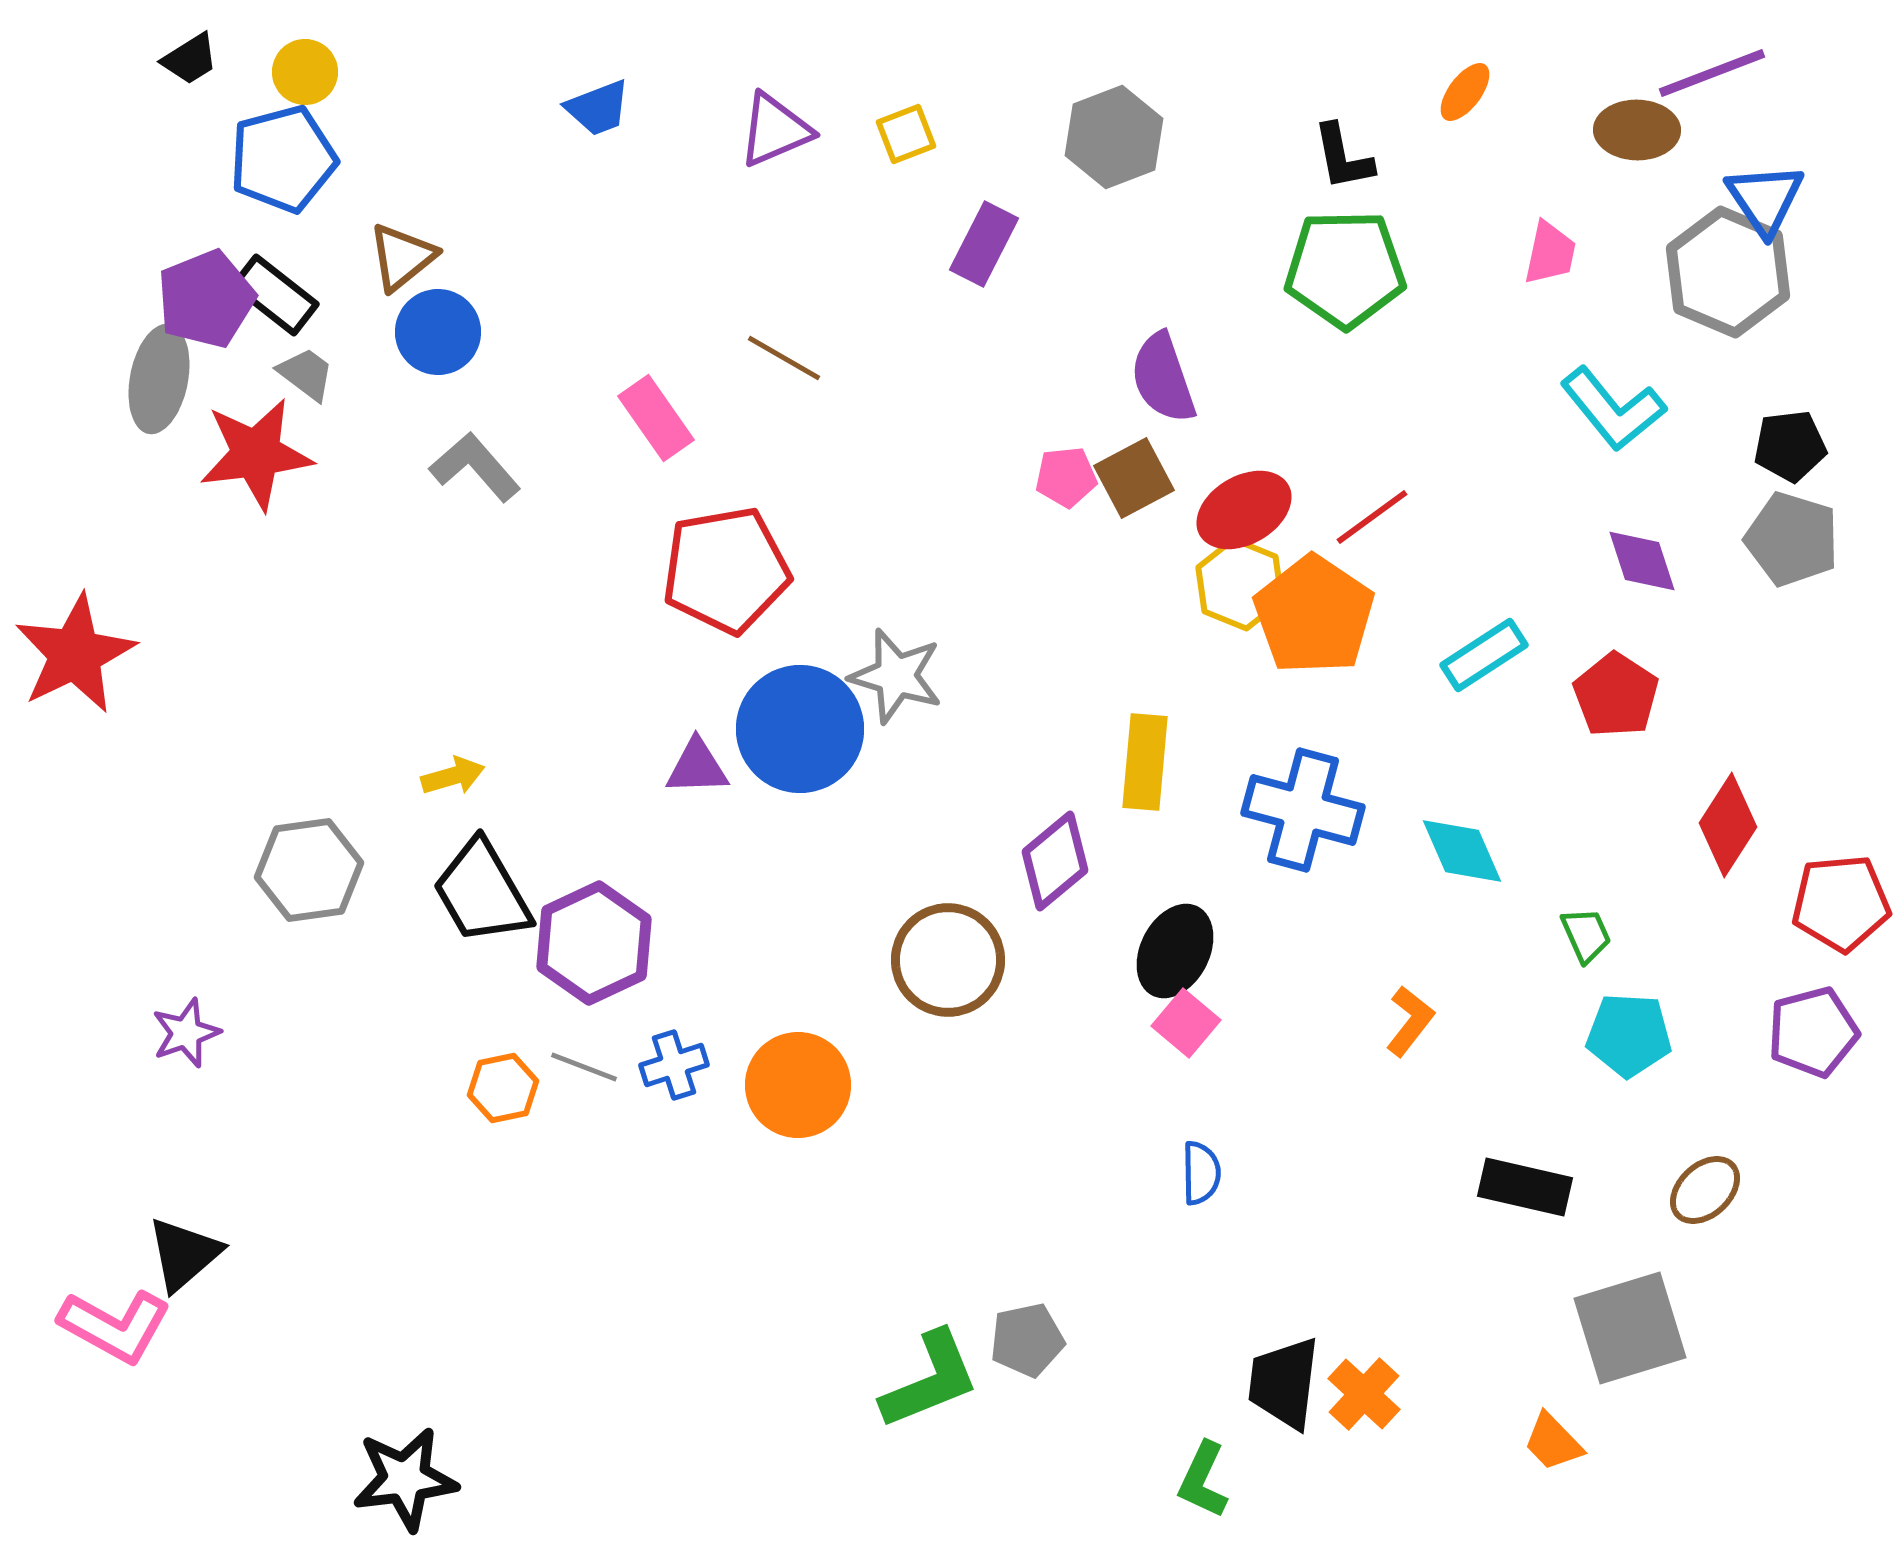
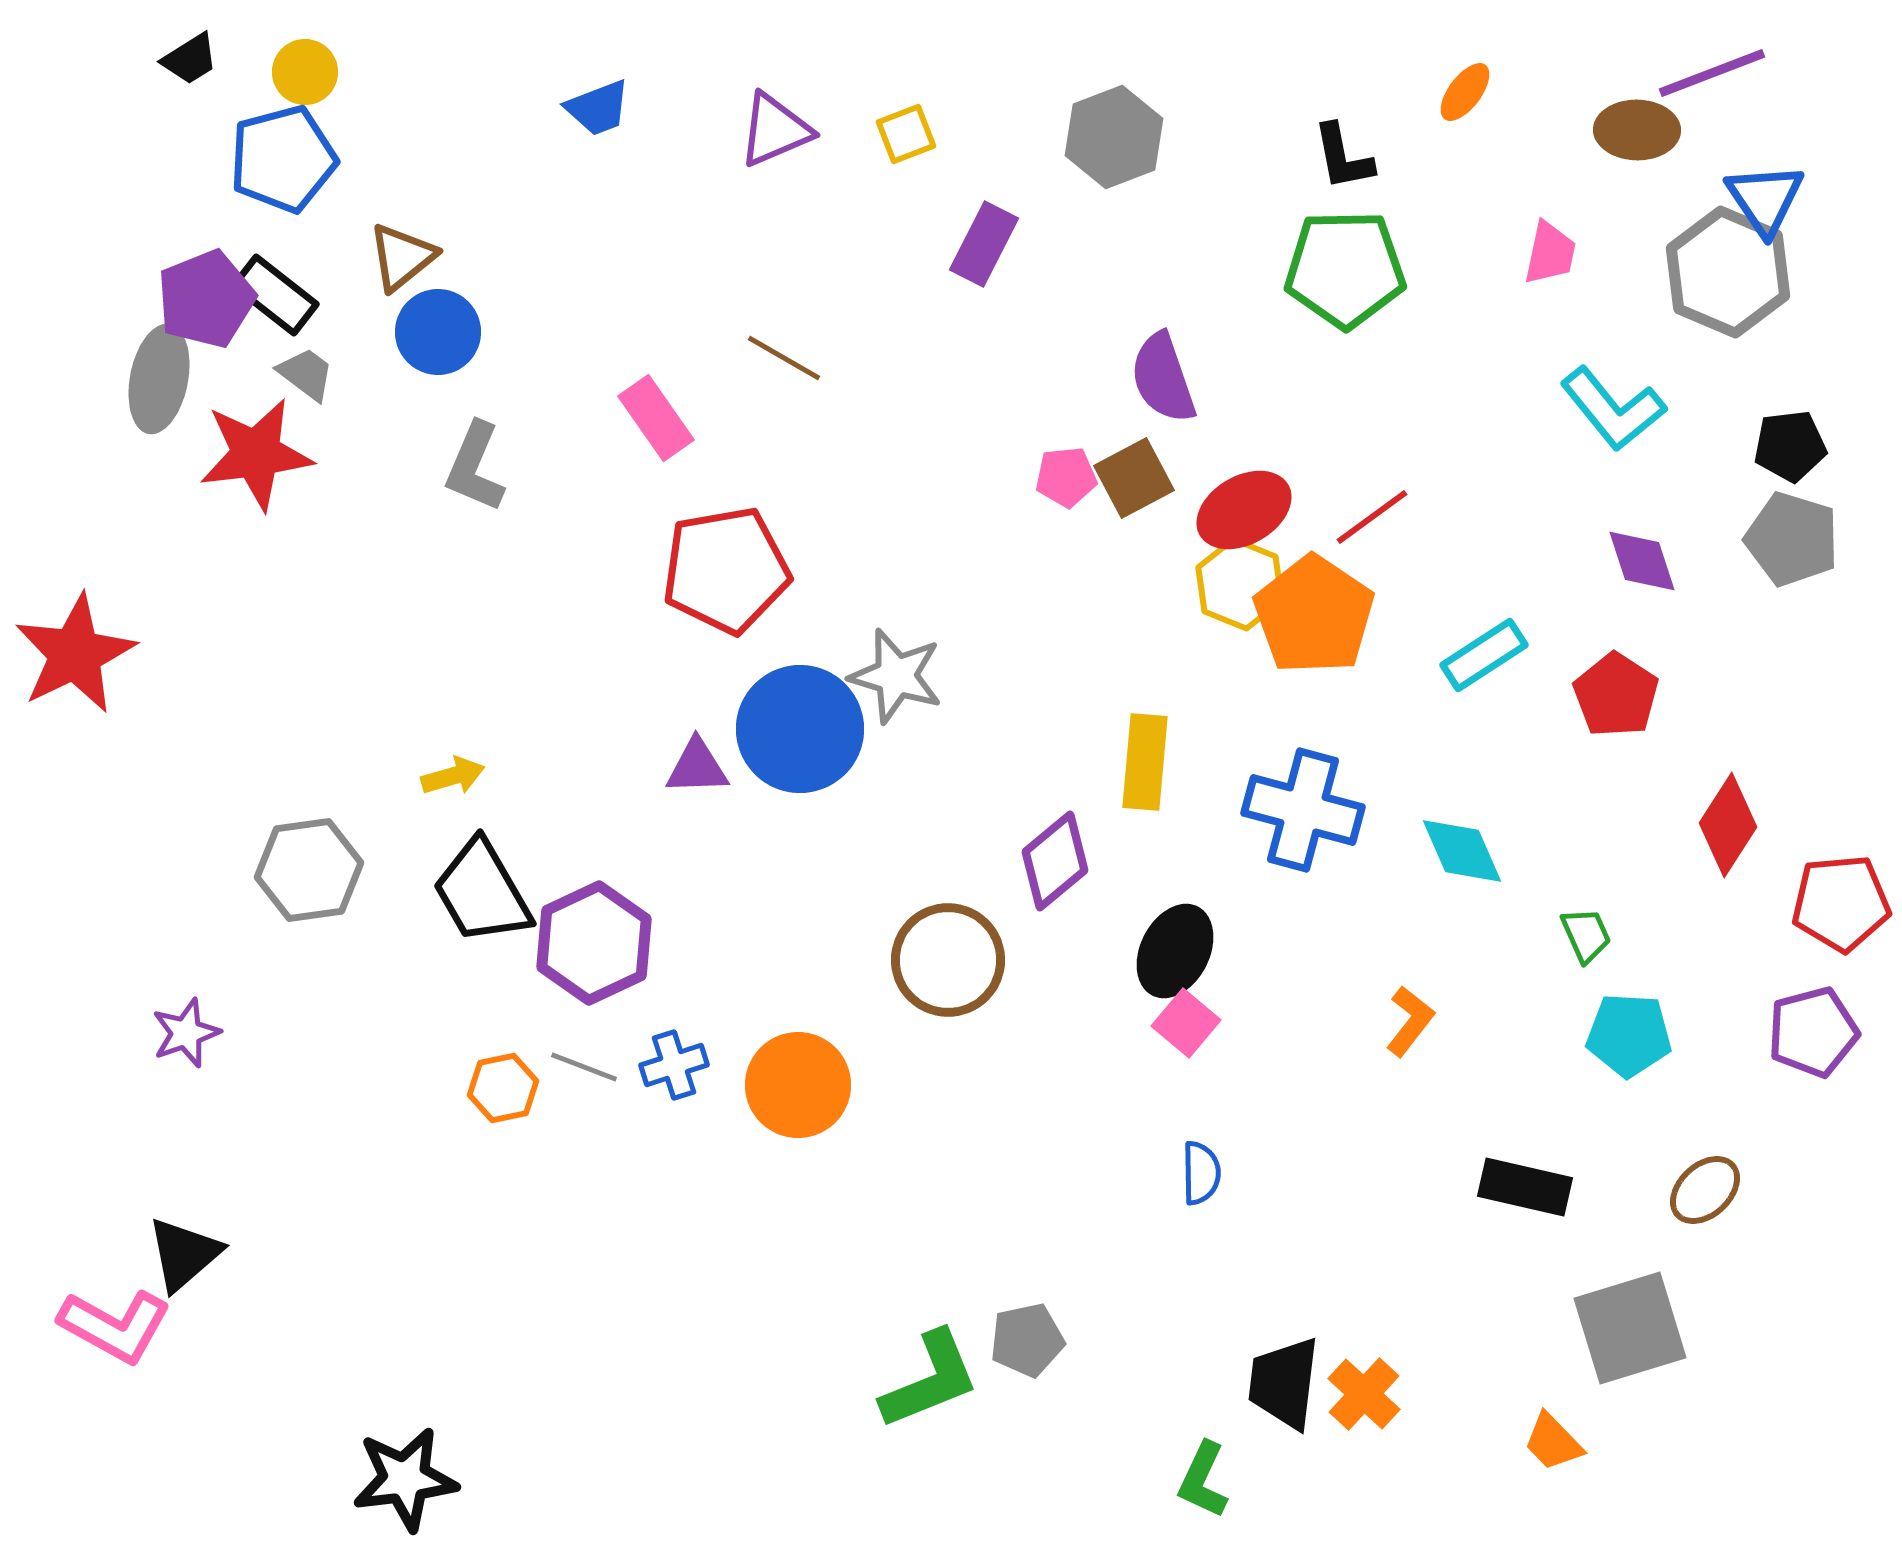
gray L-shape at (475, 467): rotated 116 degrees counterclockwise
